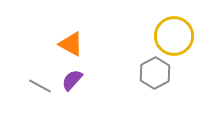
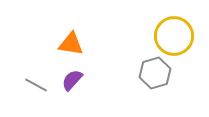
orange triangle: rotated 20 degrees counterclockwise
gray hexagon: rotated 12 degrees clockwise
gray line: moved 4 px left, 1 px up
